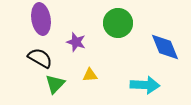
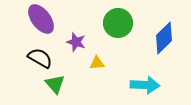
purple ellipse: rotated 28 degrees counterclockwise
blue diamond: moved 1 px left, 9 px up; rotated 68 degrees clockwise
yellow triangle: moved 7 px right, 12 px up
green triangle: rotated 25 degrees counterclockwise
